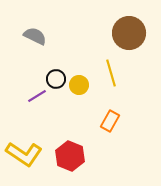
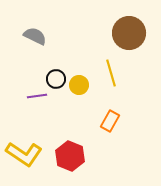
purple line: rotated 24 degrees clockwise
